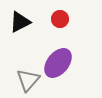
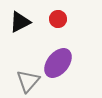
red circle: moved 2 px left
gray triangle: moved 1 px down
